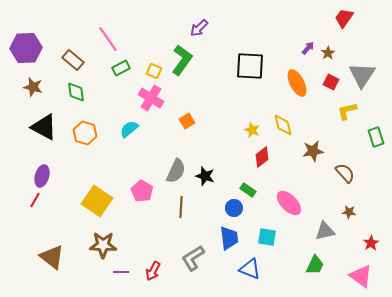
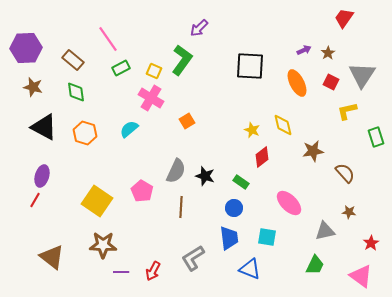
purple arrow at (308, 48): moved 4 px left, 2 px down; rotated 24 degrees clockwise
green rectangle at (248, 190): moved 7 px left, 8 px up
